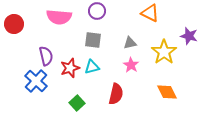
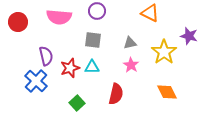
red circle: moved 4 px right, 2 px up
cyan triangle: rotated 14 degrees clockwise
